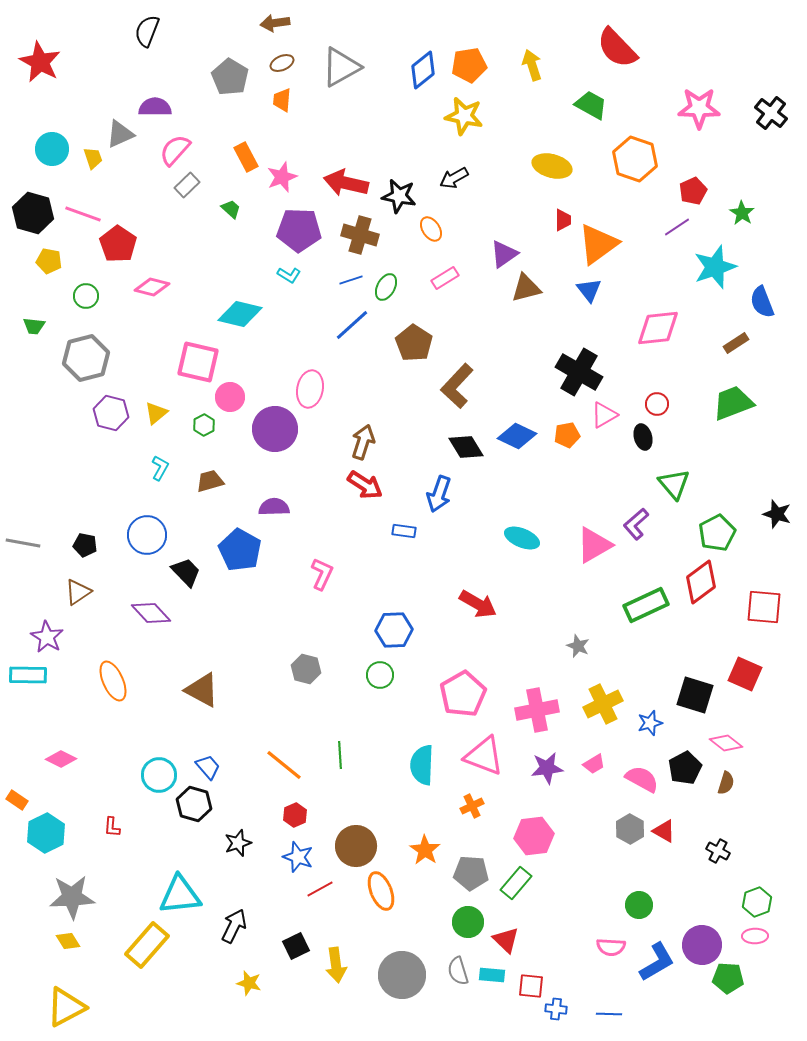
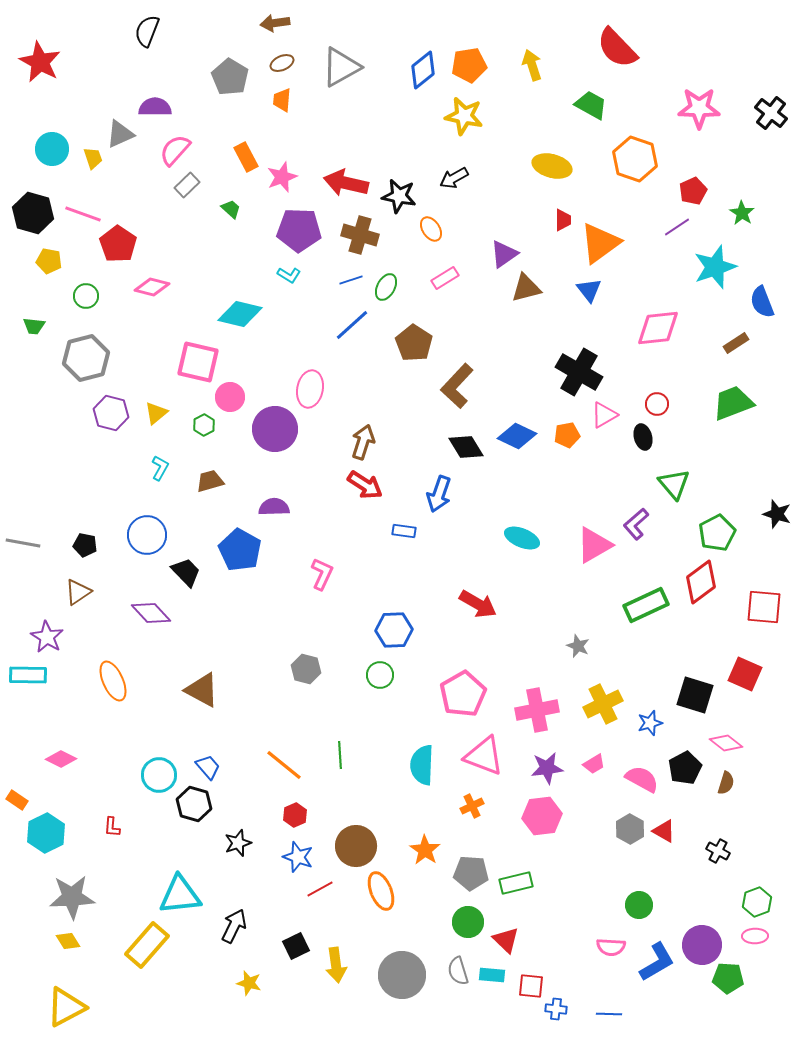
orange triangle at (598, 244): moved 2 px right, 1 px up
pink hexagon at (534, 836): moved 8 px right, 20 px up
green rectangle at (516, 883): rotated 36 degrees clockwise
